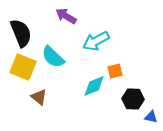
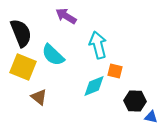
cyan arrow: moved 2 px right, 4 px down; rotated 104 degrees clockwise
cyan semicircle: moved 2 px up
orange square: rotated 28 degrees clockwise
black hexagon: moved 2 px right, 2 px down
